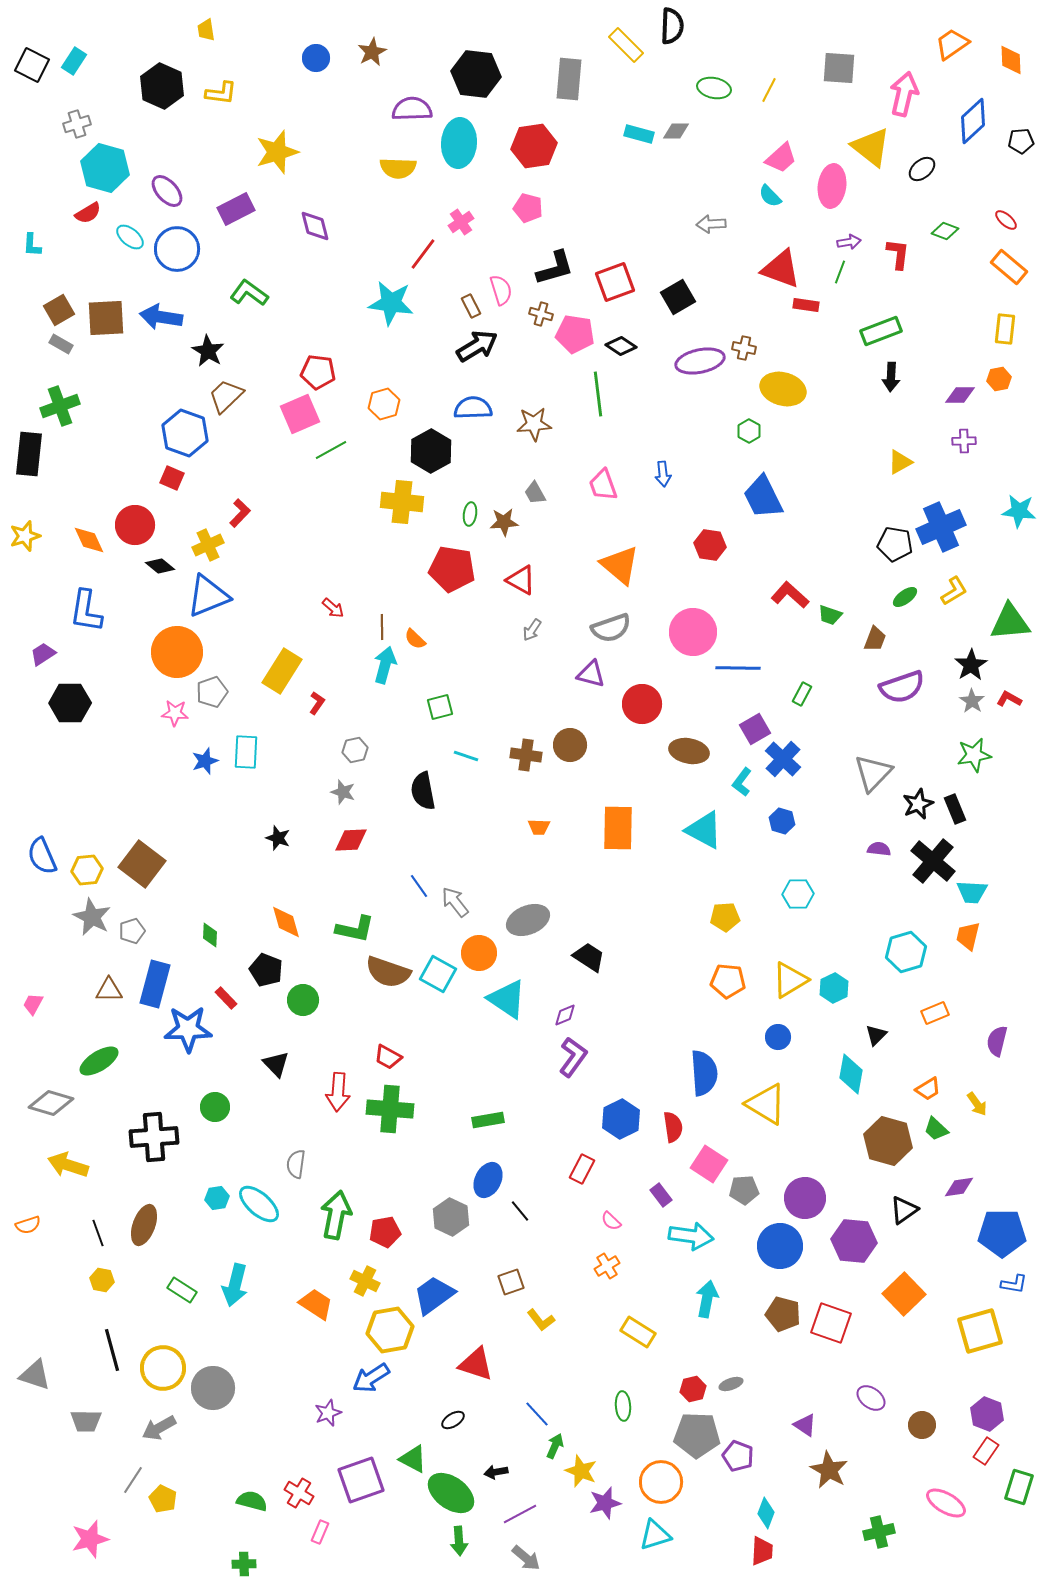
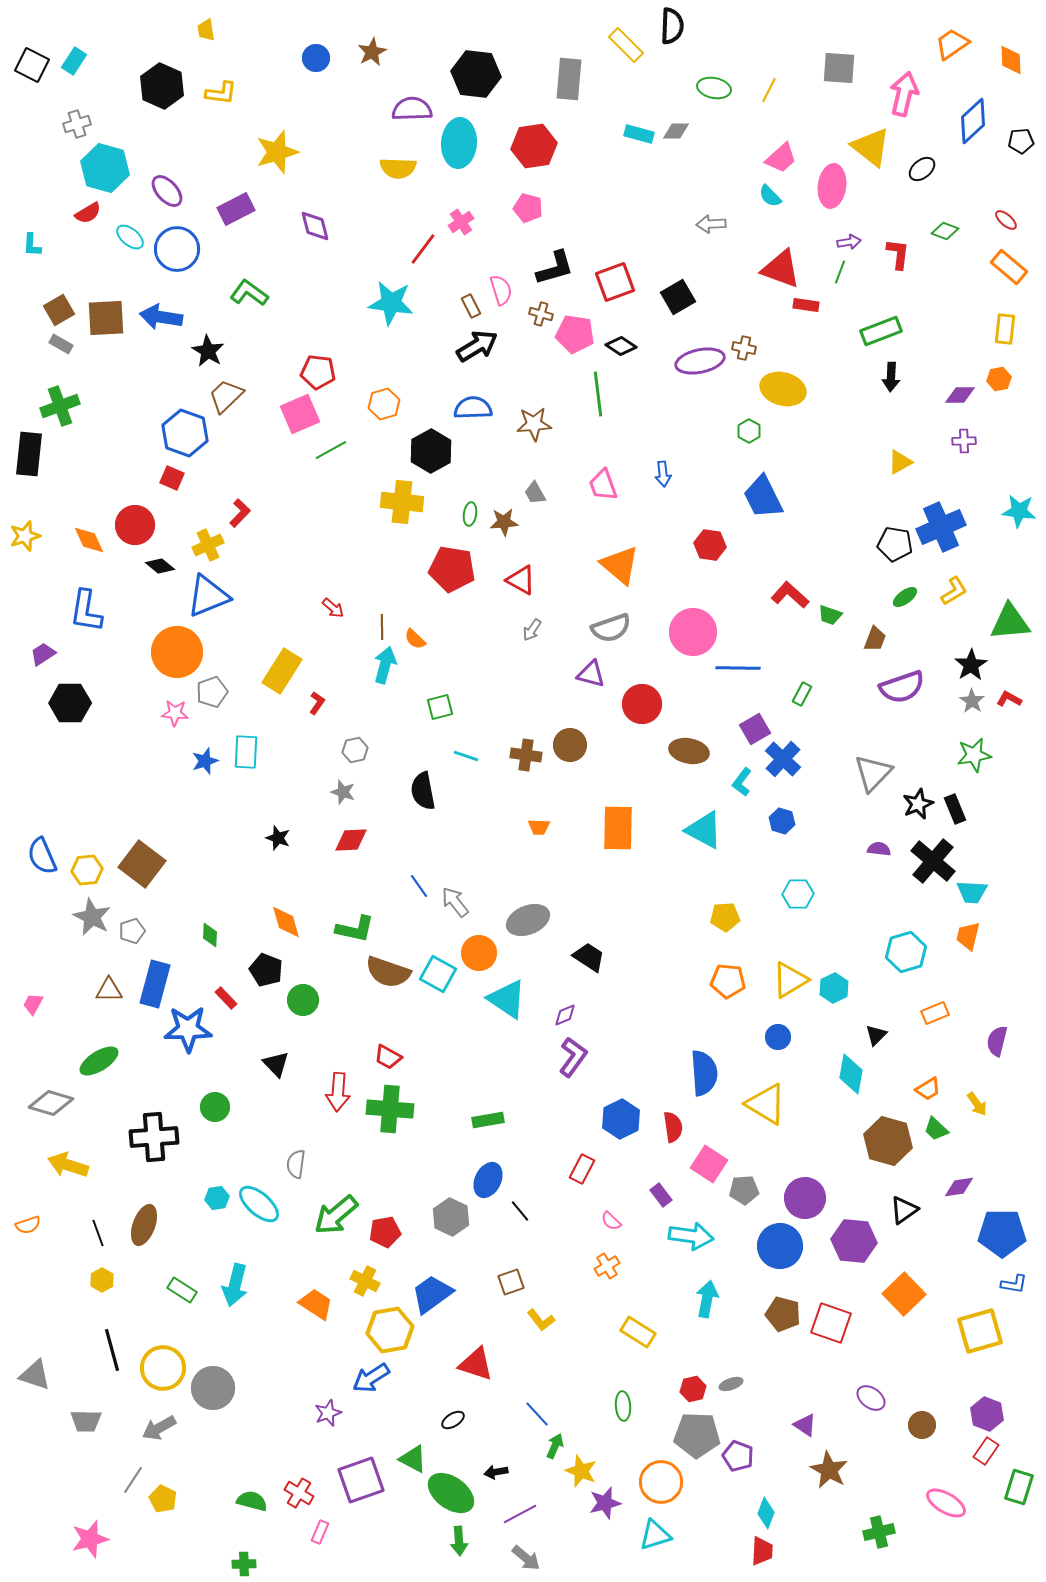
red line at (423, 254): moved 5 px up
green arrow at (336, 1215): rotated 141 degrees counterclockwise
yellow hexagon at (102, 1280): rotated 20 degrees clockwise
blue trapezoid at (434, 1295): moved 2 px left, 1 px up
